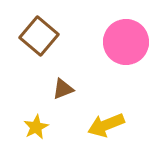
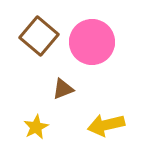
pink circle: moved 34 px left
yellow arrow: rotated 9 degrees clockwise
